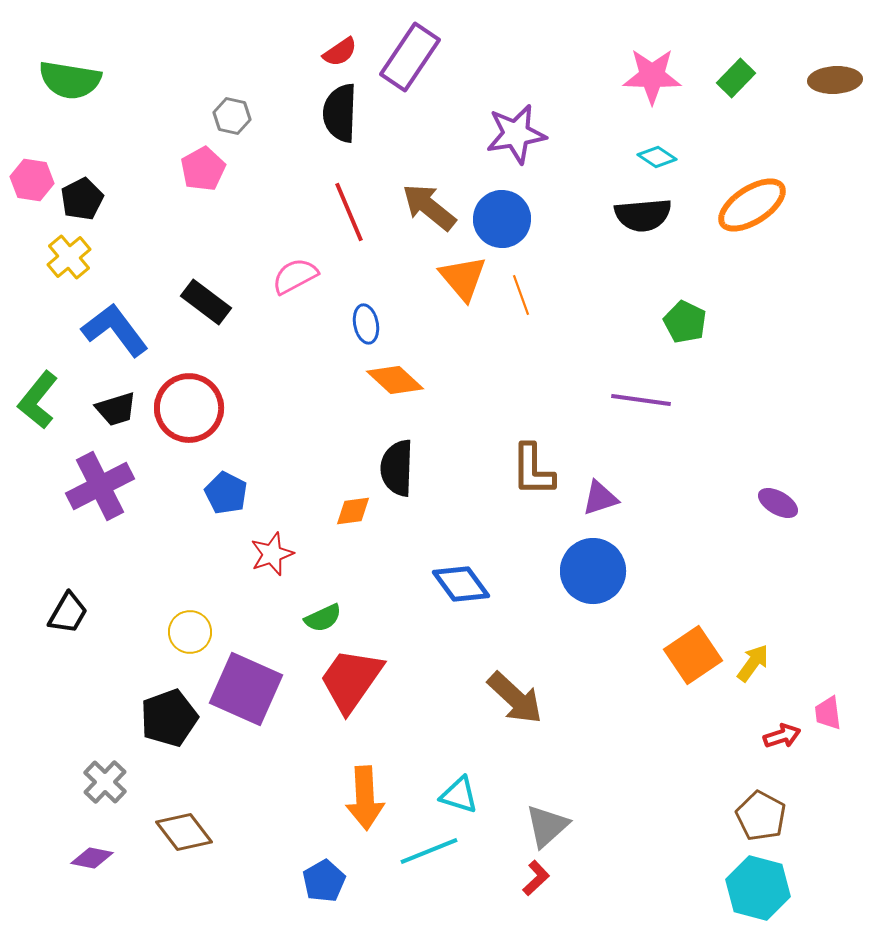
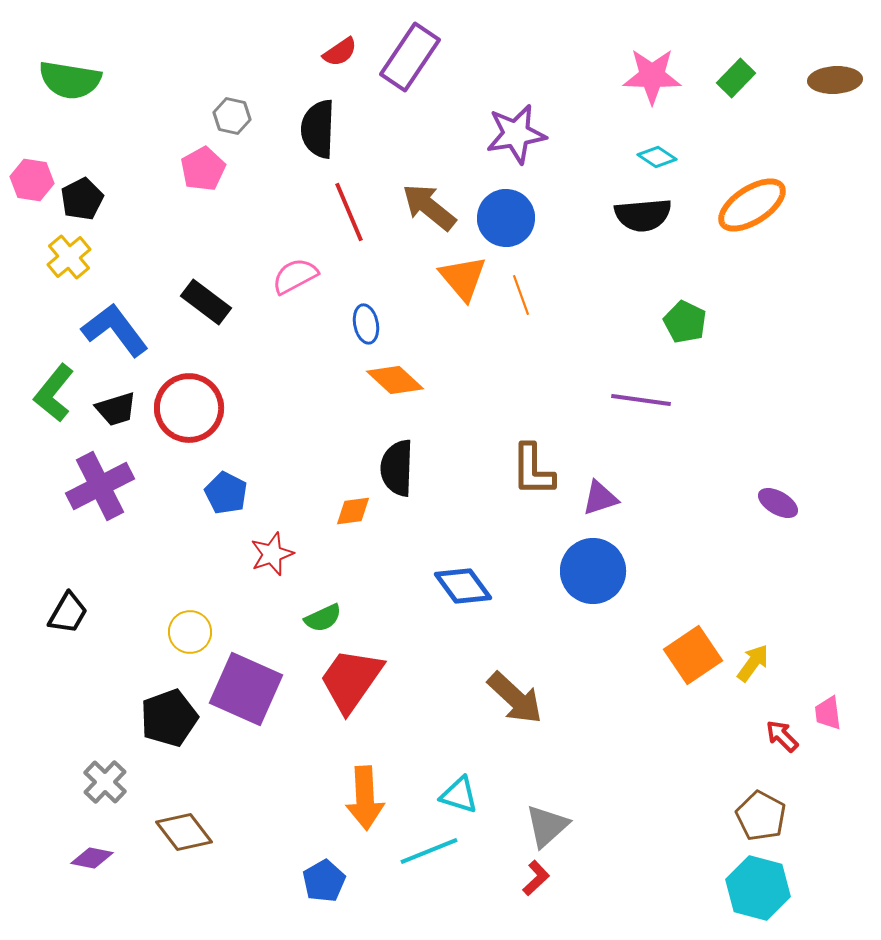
black semicircle at (340, 113): moved 22 px left, 16 px down
blue circle at (502, 219): moved 4 px right, 1 px up
green L-shape at (38, 400): moved 16 px right, 7 px up
blue diamond at (461, 584): moved 2 px right, 2 px down
red arrow at (782, 736): rotated 117 degrees counterclockwise
